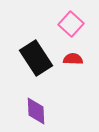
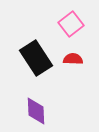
pink square: rotated 10 degrees clockwise
